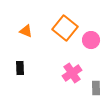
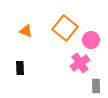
pink cross: moved 8 px right, 10 px up
gray rectangle: moved 2 px up
